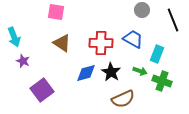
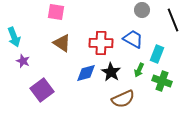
green arrow: moved 1 px left, 1 px up; rotated 96 degrees clockwise
